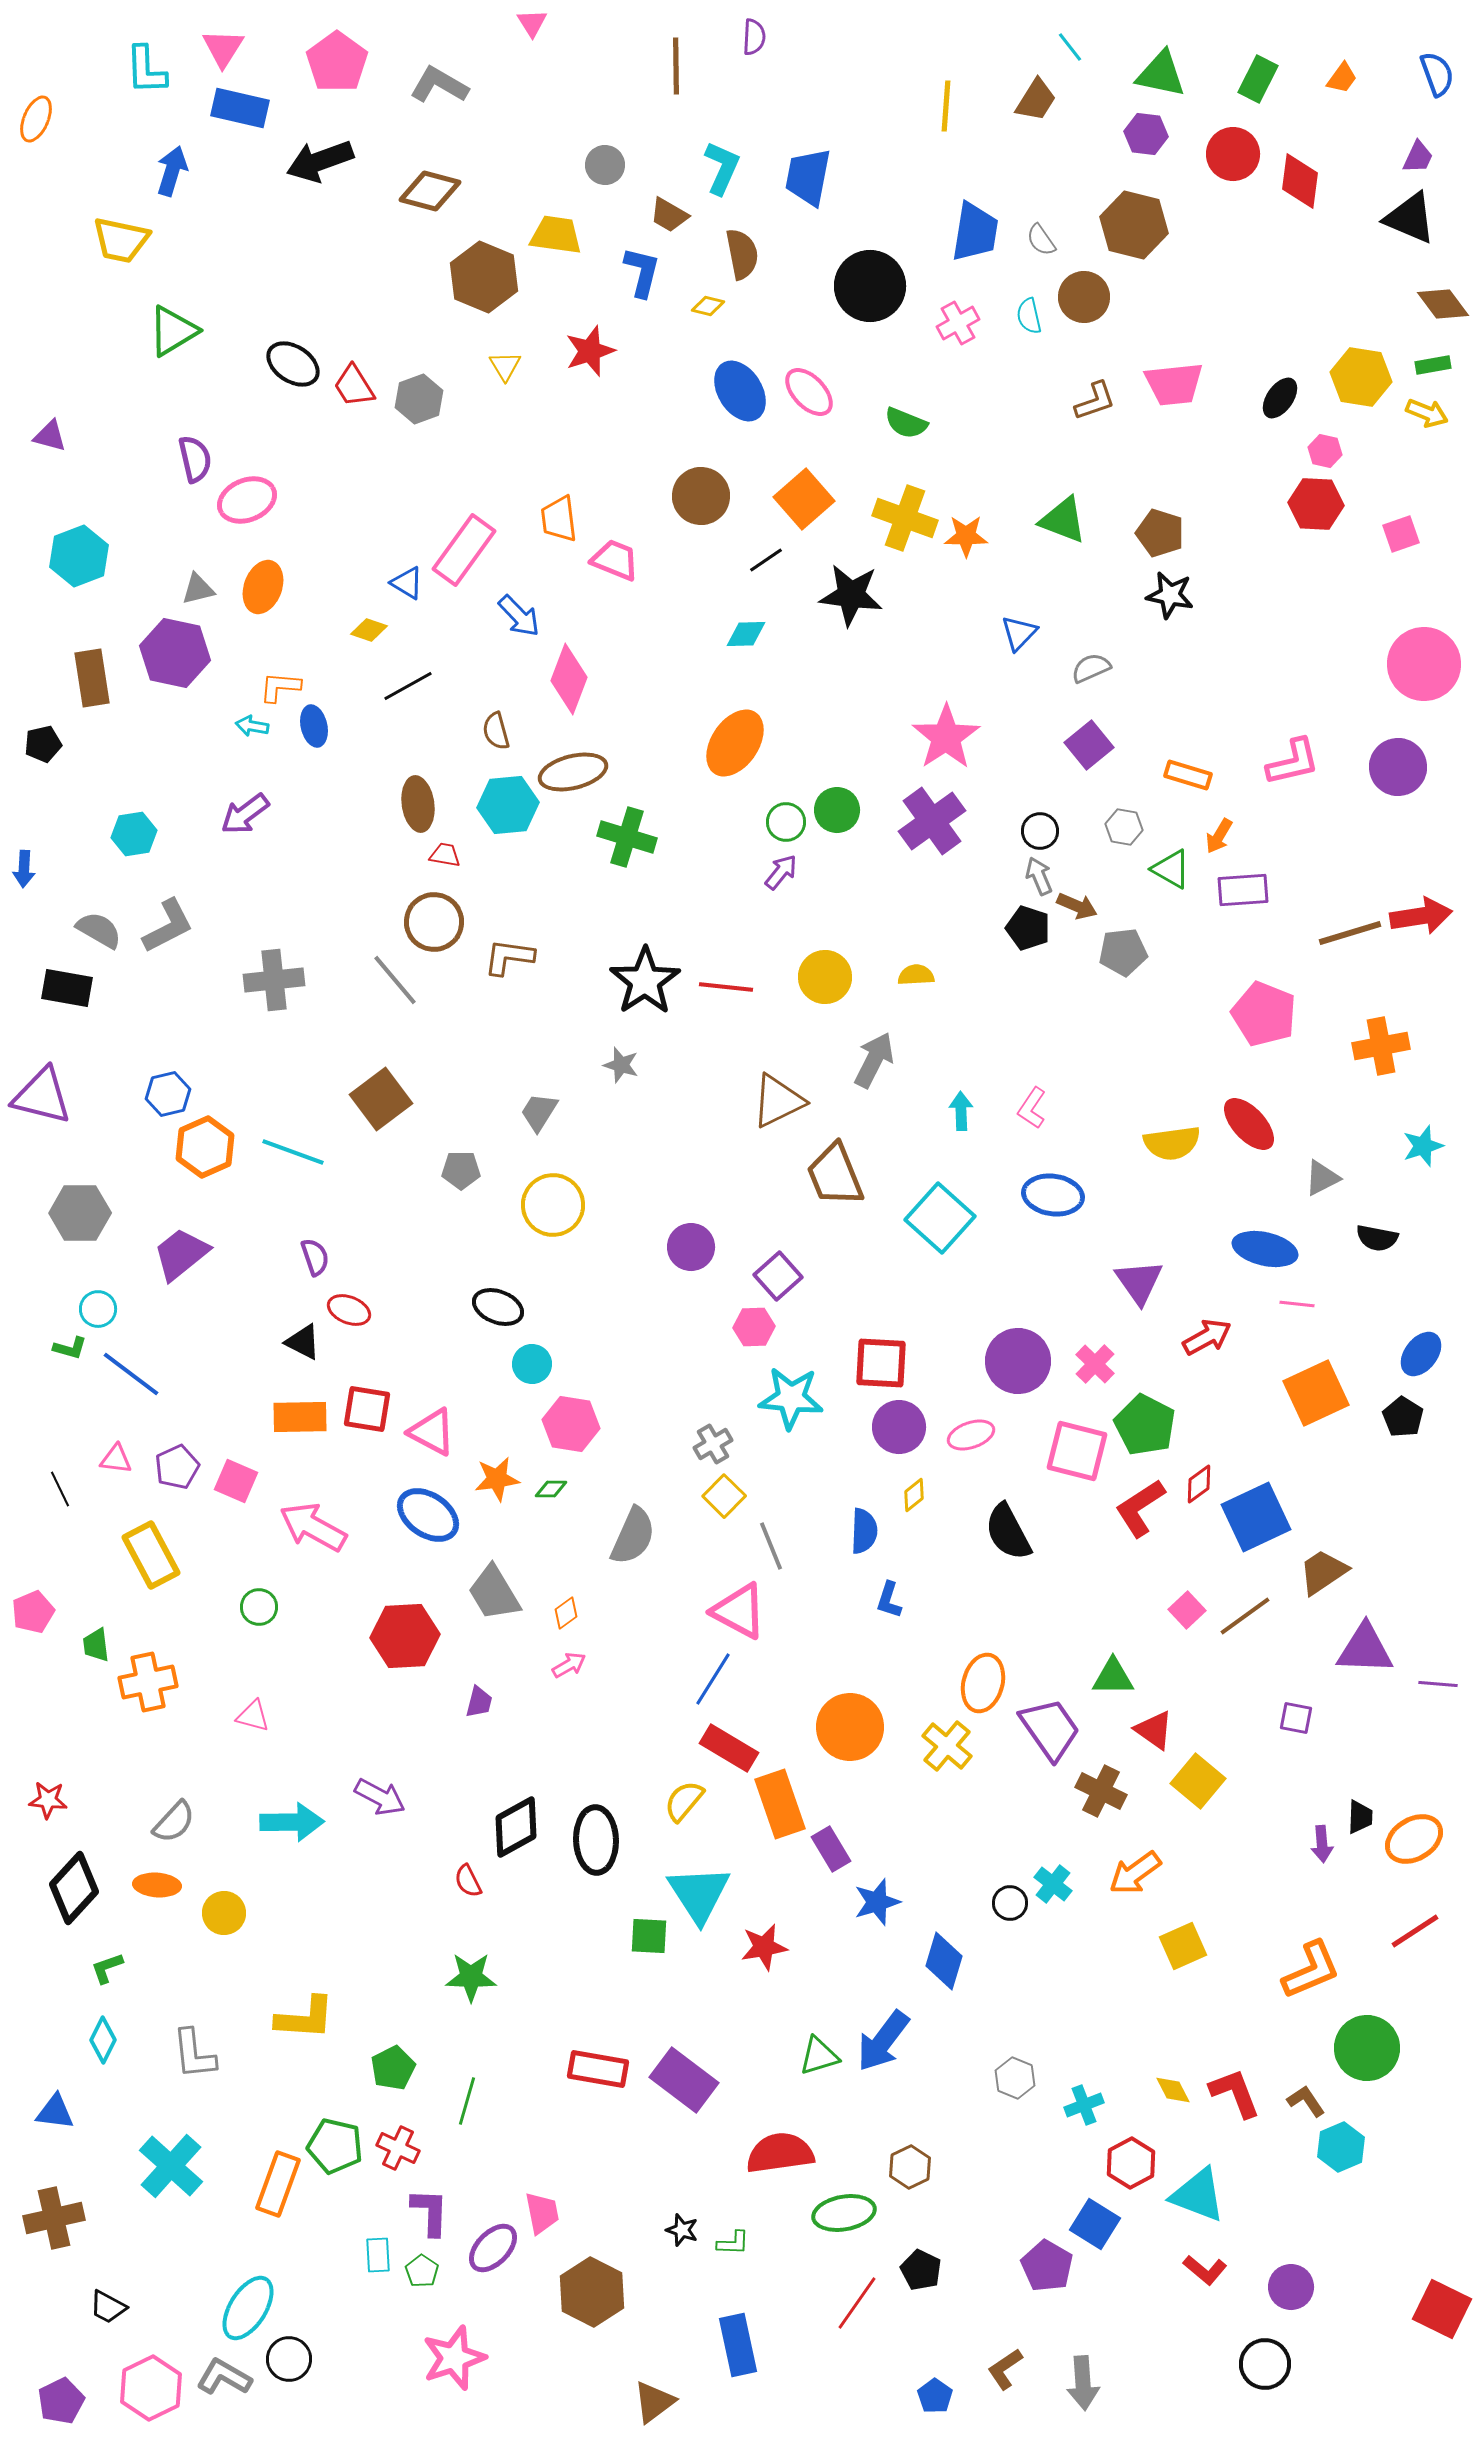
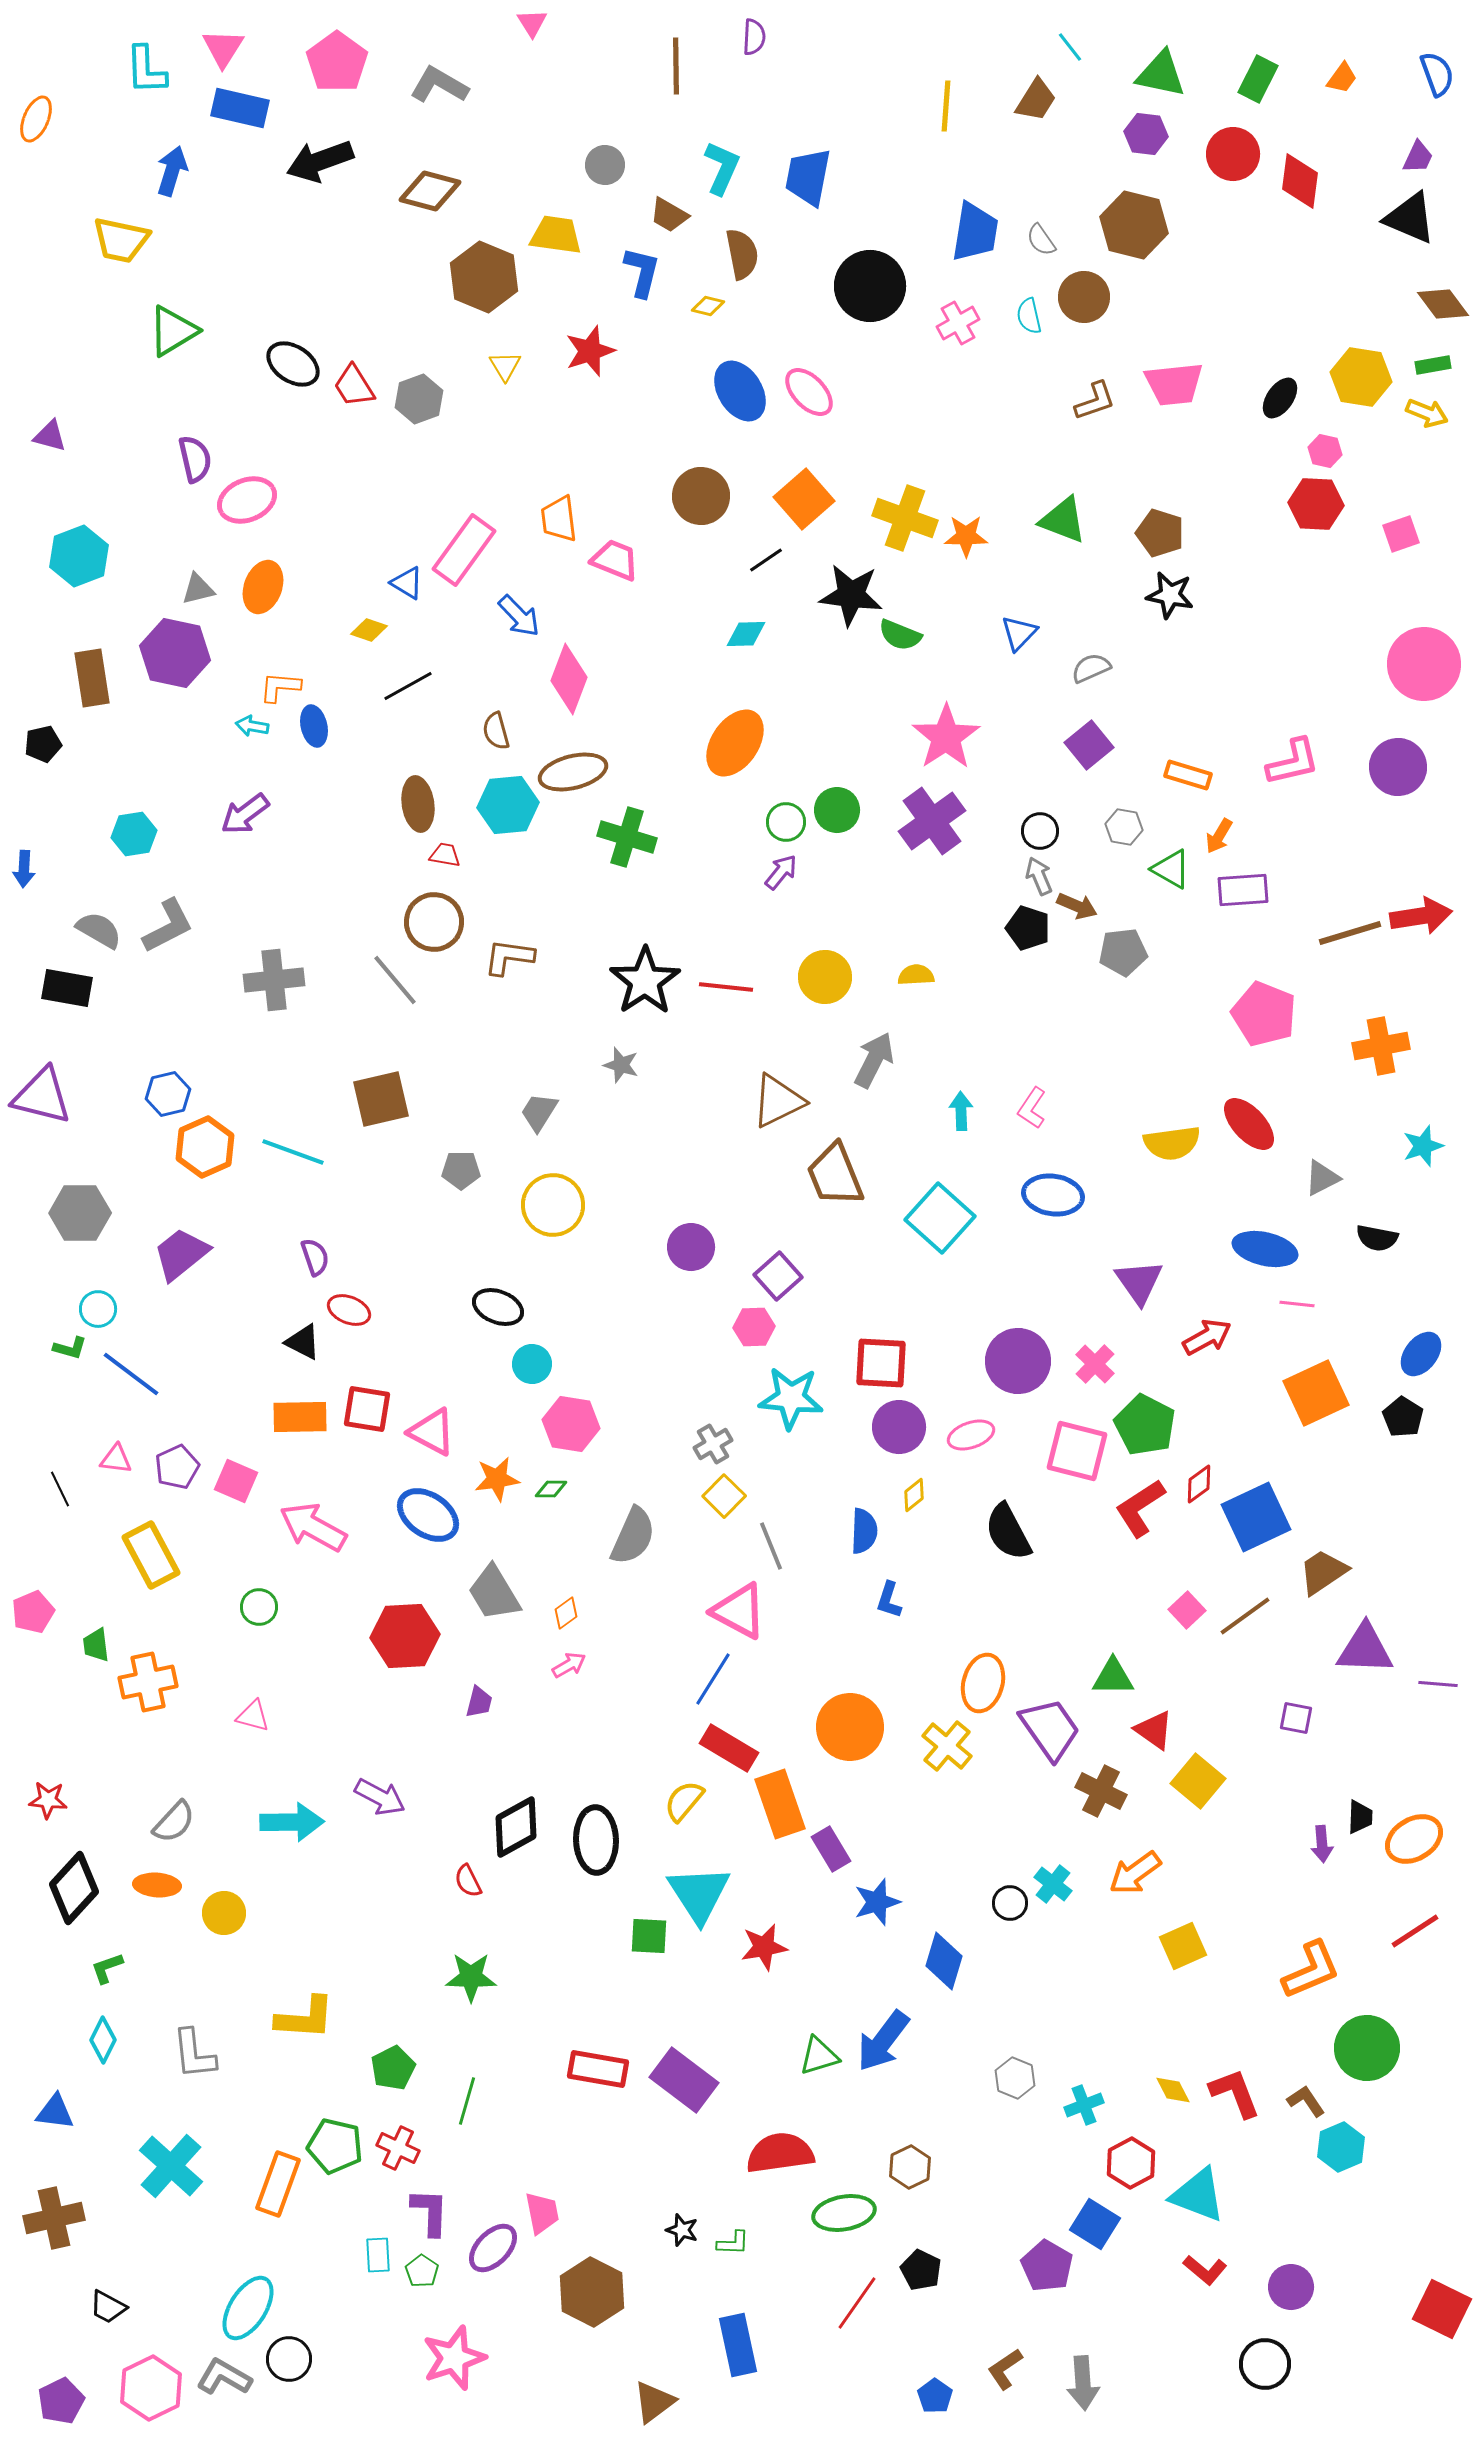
green semicircle at (906, 423): moved 6 px left, 212 px down
brown square at (381, 1099): rotated 24 degrees clockwise
